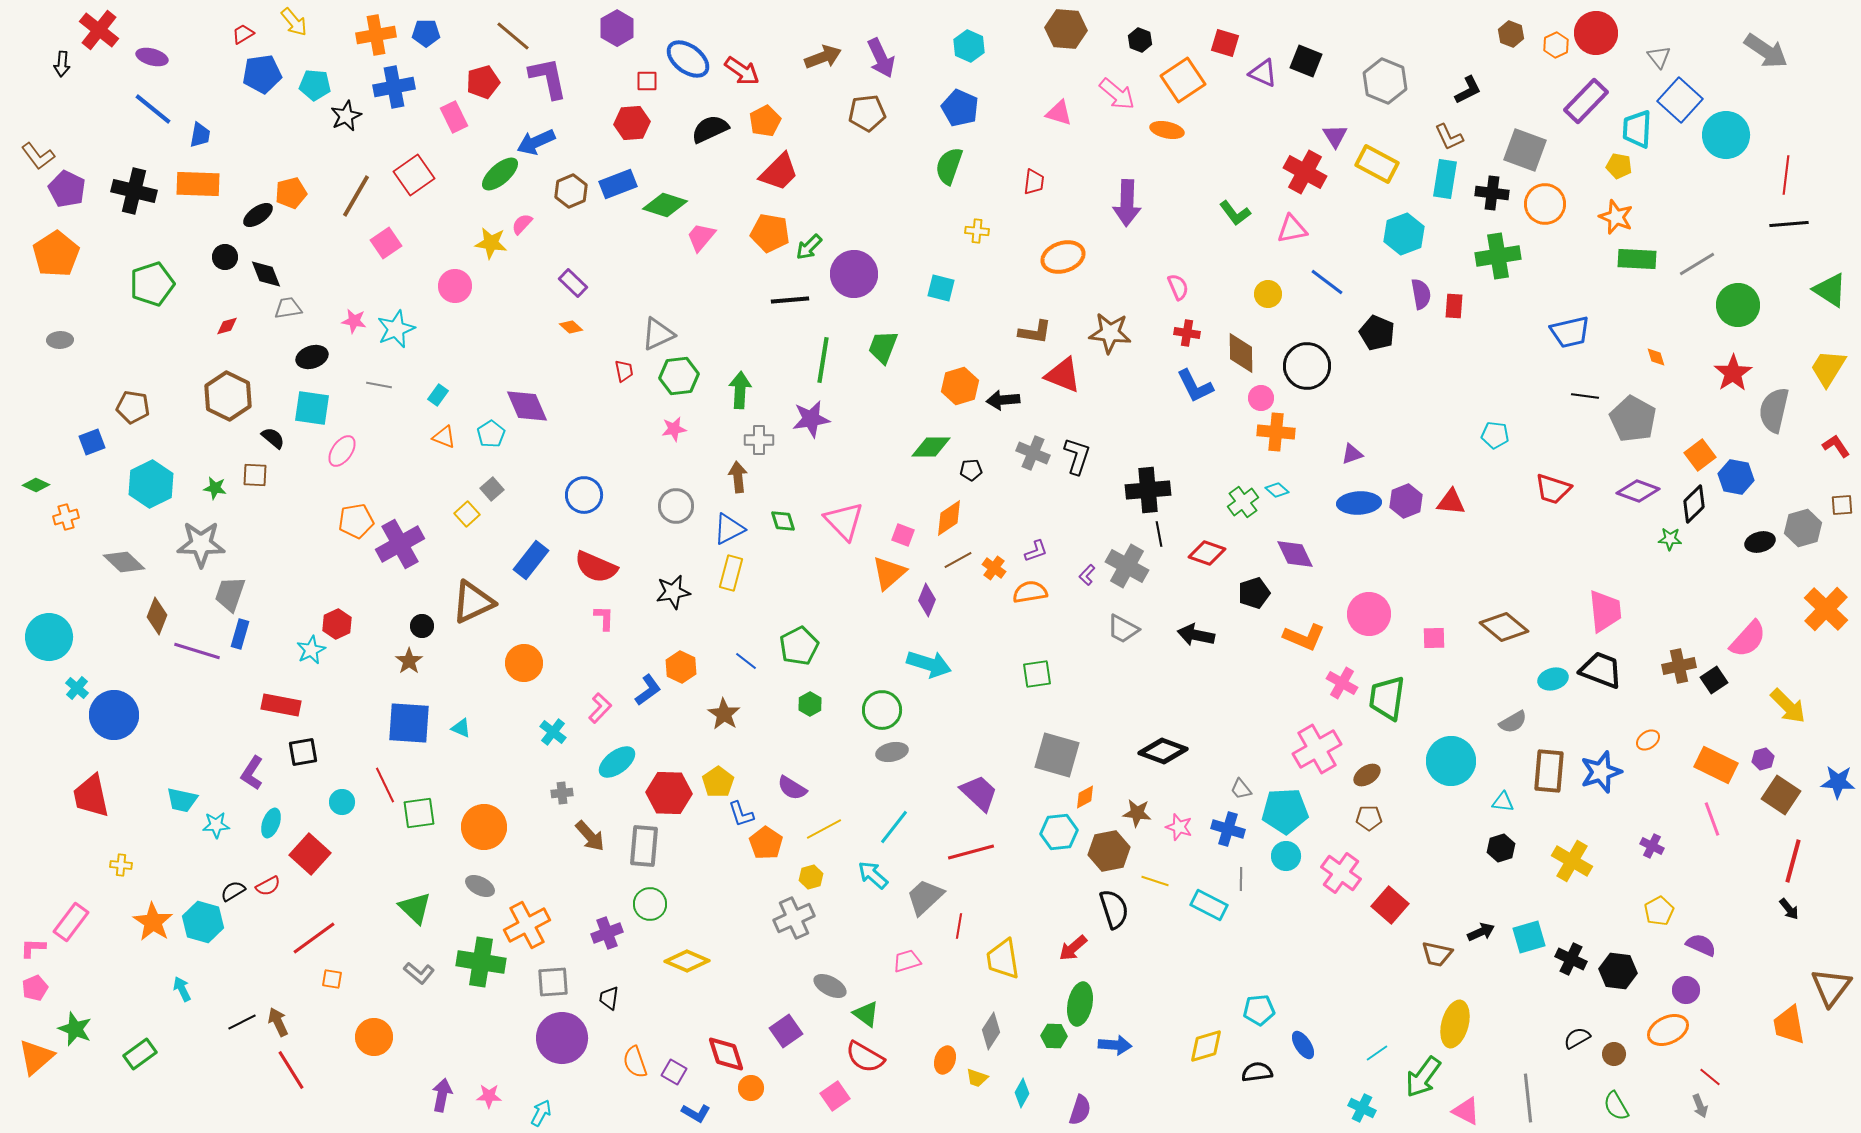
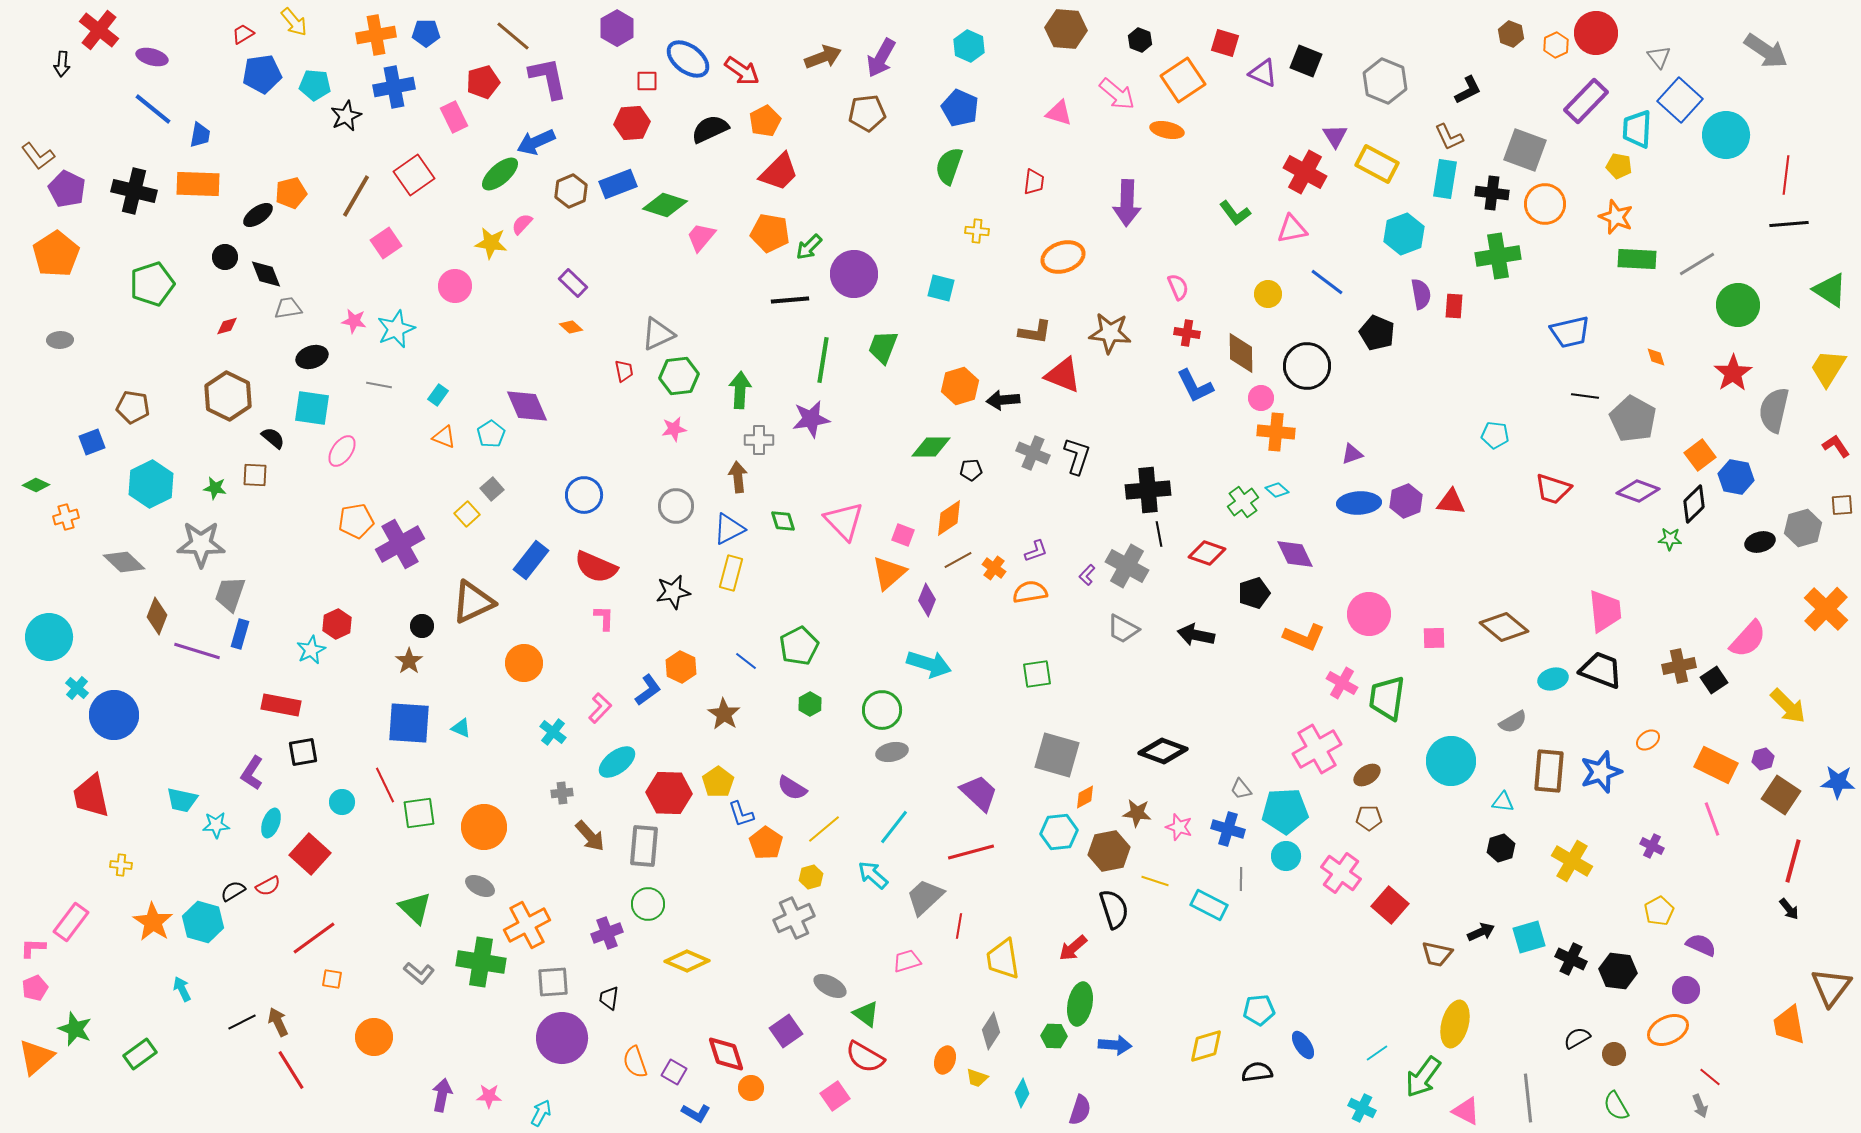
purple arrow at (881, 58): rotated 54 degrees clockwise
yellow line at (824, 829): rotated 12 degrees counterclockwise
green circle at (650, 904): moved 2 px left
